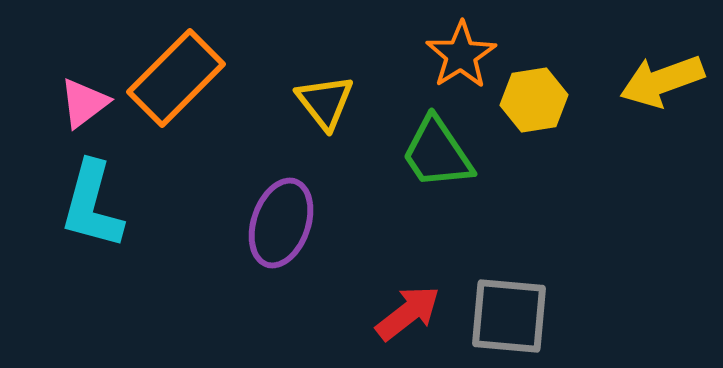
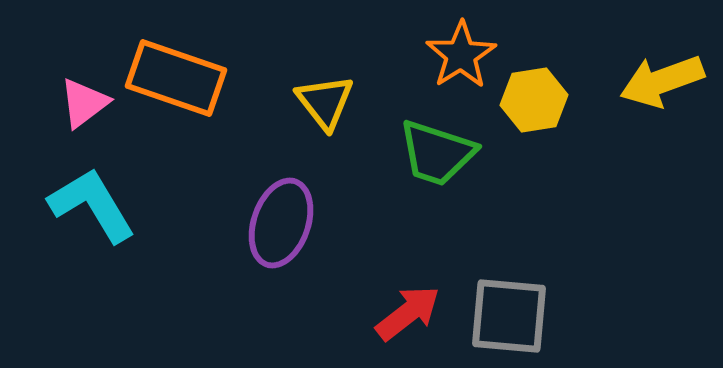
orange rectangle: rotated 64 degrees clockwise
green trapezoid: rotated 38 degrees counterclockwise
cyan L-shape: rotated 134 degrees clockwise
